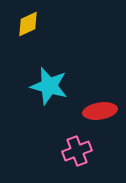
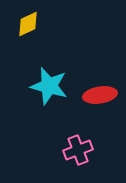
red ellipse: moved 16 px up
pink cross: moved 1 px right, 1 px up
